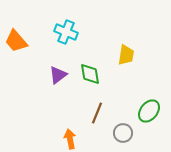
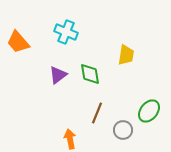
orange trapezoid: moved 2 px right, 1 px down
gray circle: moved 3 px up
